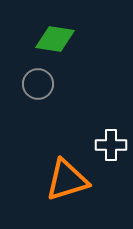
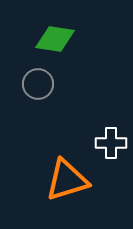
white cross: moved 2 px up
